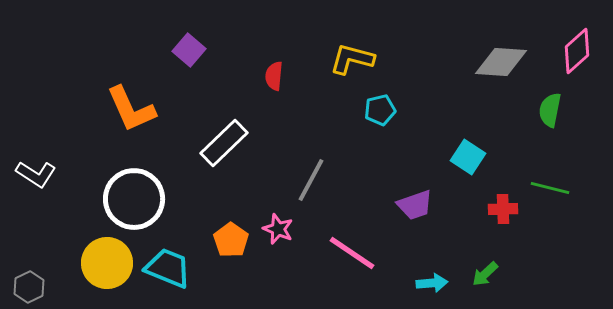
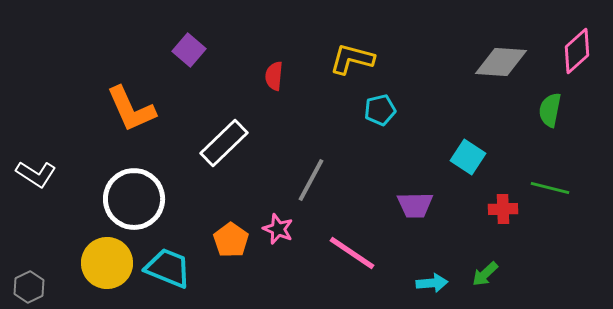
purple trapezoid: rotated 18 degrees clockwise
